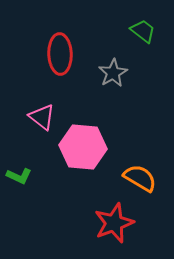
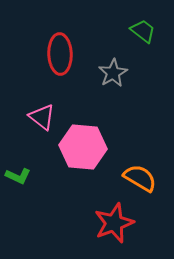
green L-shape: moved 1 px left
